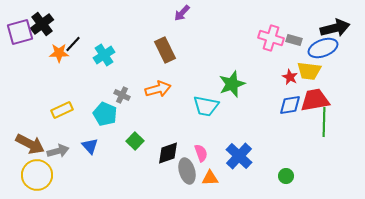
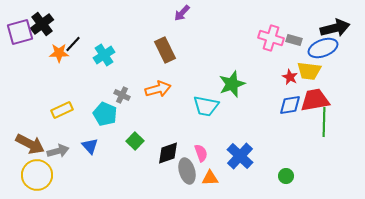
blue cross: moved 1 px right
